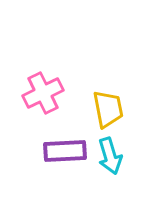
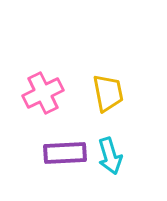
yellow trapezoid: moved 16 px up
purple rectangle: moved 2 px down
